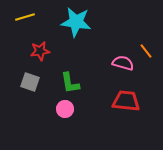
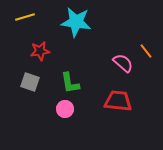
pink semicircle: rotated 25 degrees clockwise
red trapezoid: moved 8 px left
